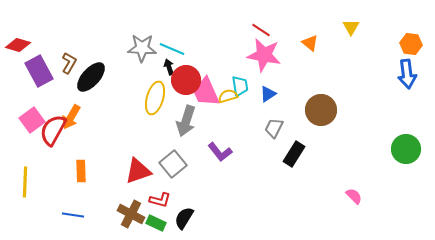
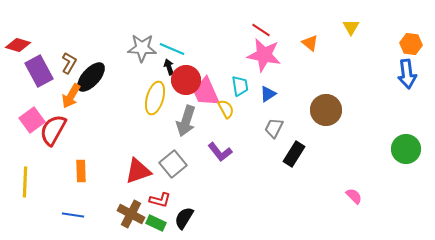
yellow semicircle: moved 2 px left, 13 px down; rotated 78 degrees clockwise
brown circle: moved 5 px right
orange arrow: moved 21 px up
